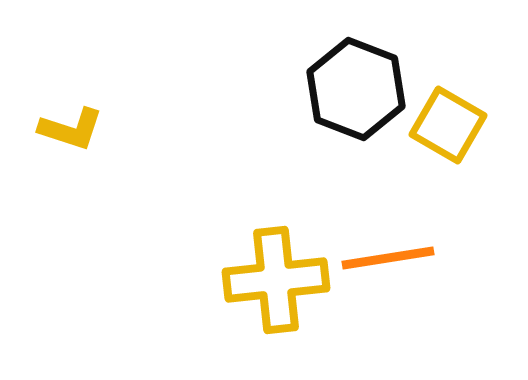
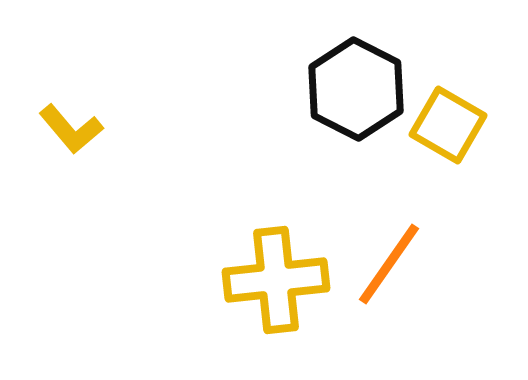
black hexagon: rotated 6 degrees clockwise
yellow L-shape: rotated 32 degrees clockwise
orange line: moved 1 px right, 6 px down; rotated 46 degrees counterclockwise
